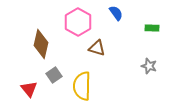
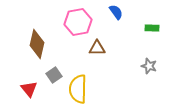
blue semicircle: moved 1 px up
pink hexagon: rotated 20 degrees clockwise
brown diamond: moved 4 px left
brown triangle: rotated 18 degrees counterclockwise
yellow semicircle: moved 4 px left, 3 px down
